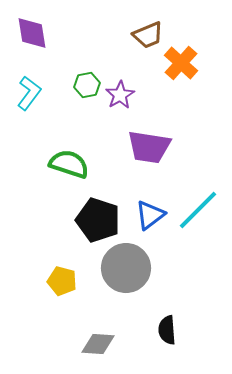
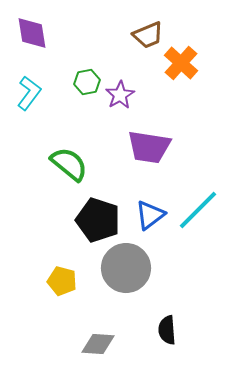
green hexagon: moved 3 px up
green semicircle: rotated 21 degrees clockwise
